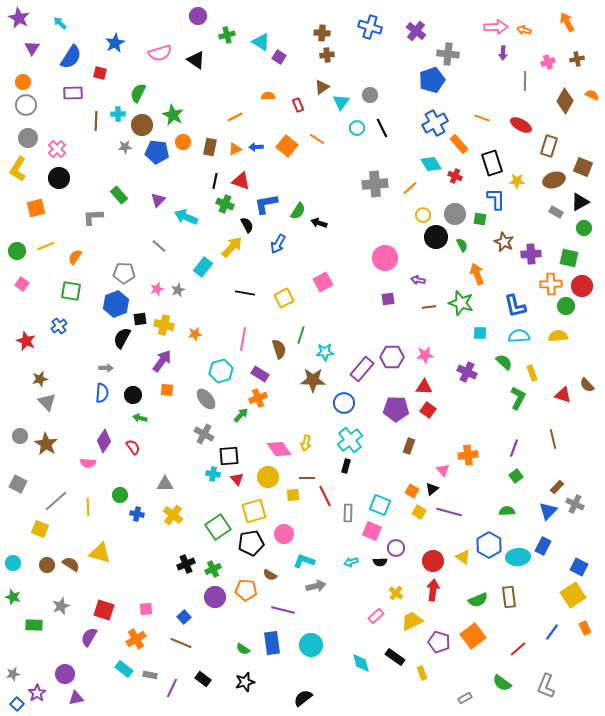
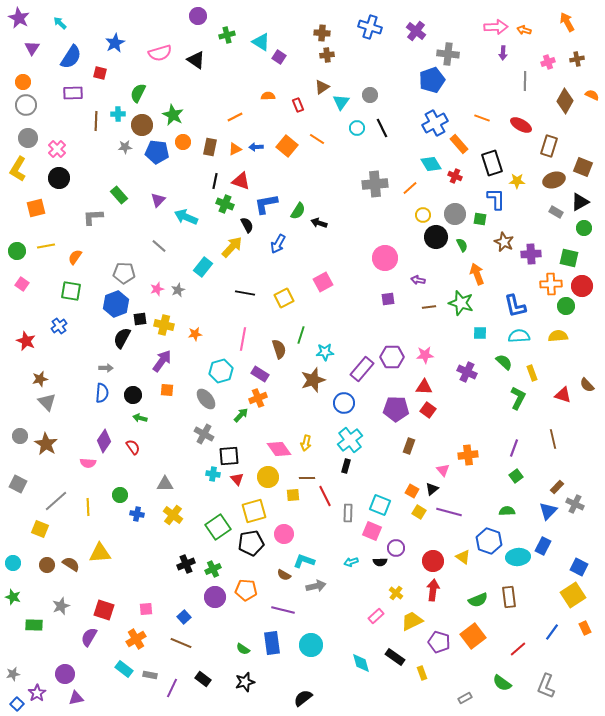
yellow line at (46, 246): rotated 12 degrees clockwise
brown star at (313, 380): rotated 20 degrees counterclockwise
blue hexagon at (489, 545): moved 4 px up; rotated 10 degrees counterclockwise
yellow triangle at (100, 553): rotated 20 degrees counterclockwise
brown semicircle at (270, 575): moved 14 px right
